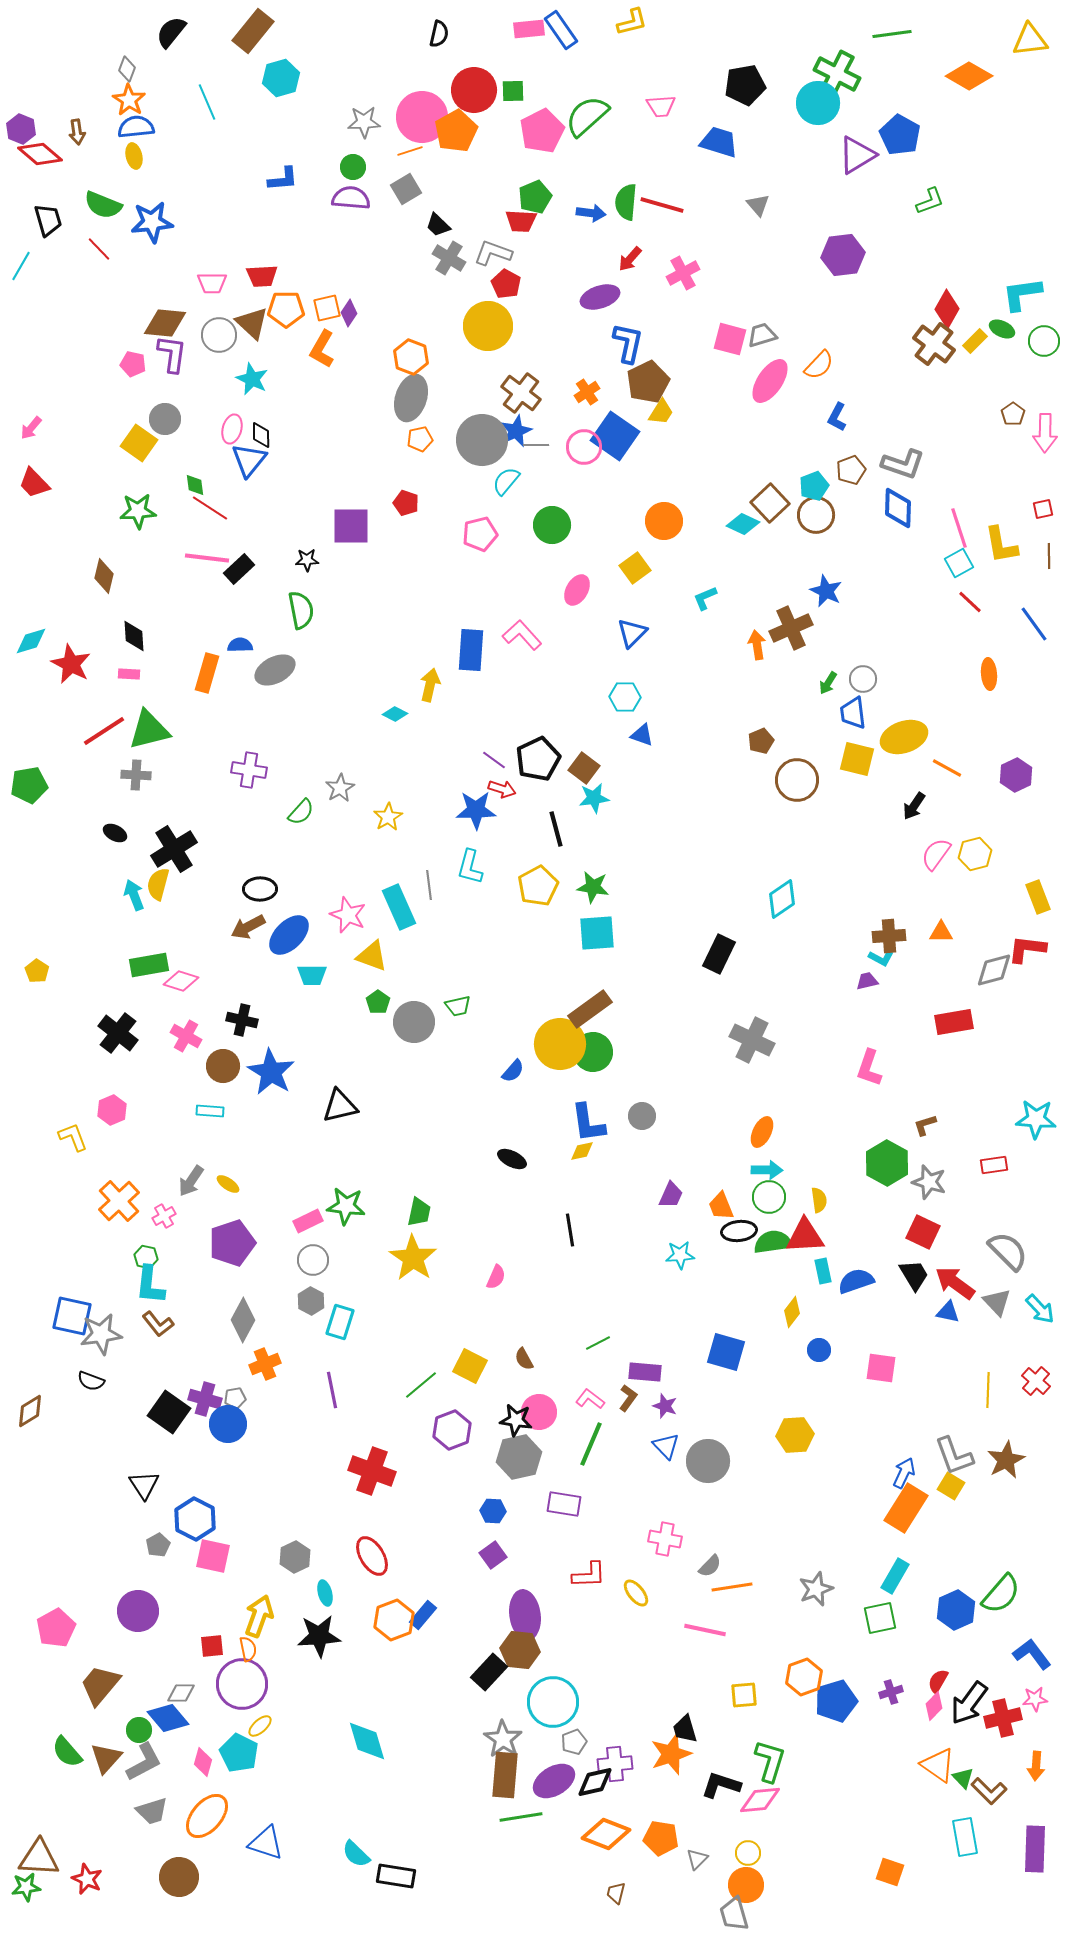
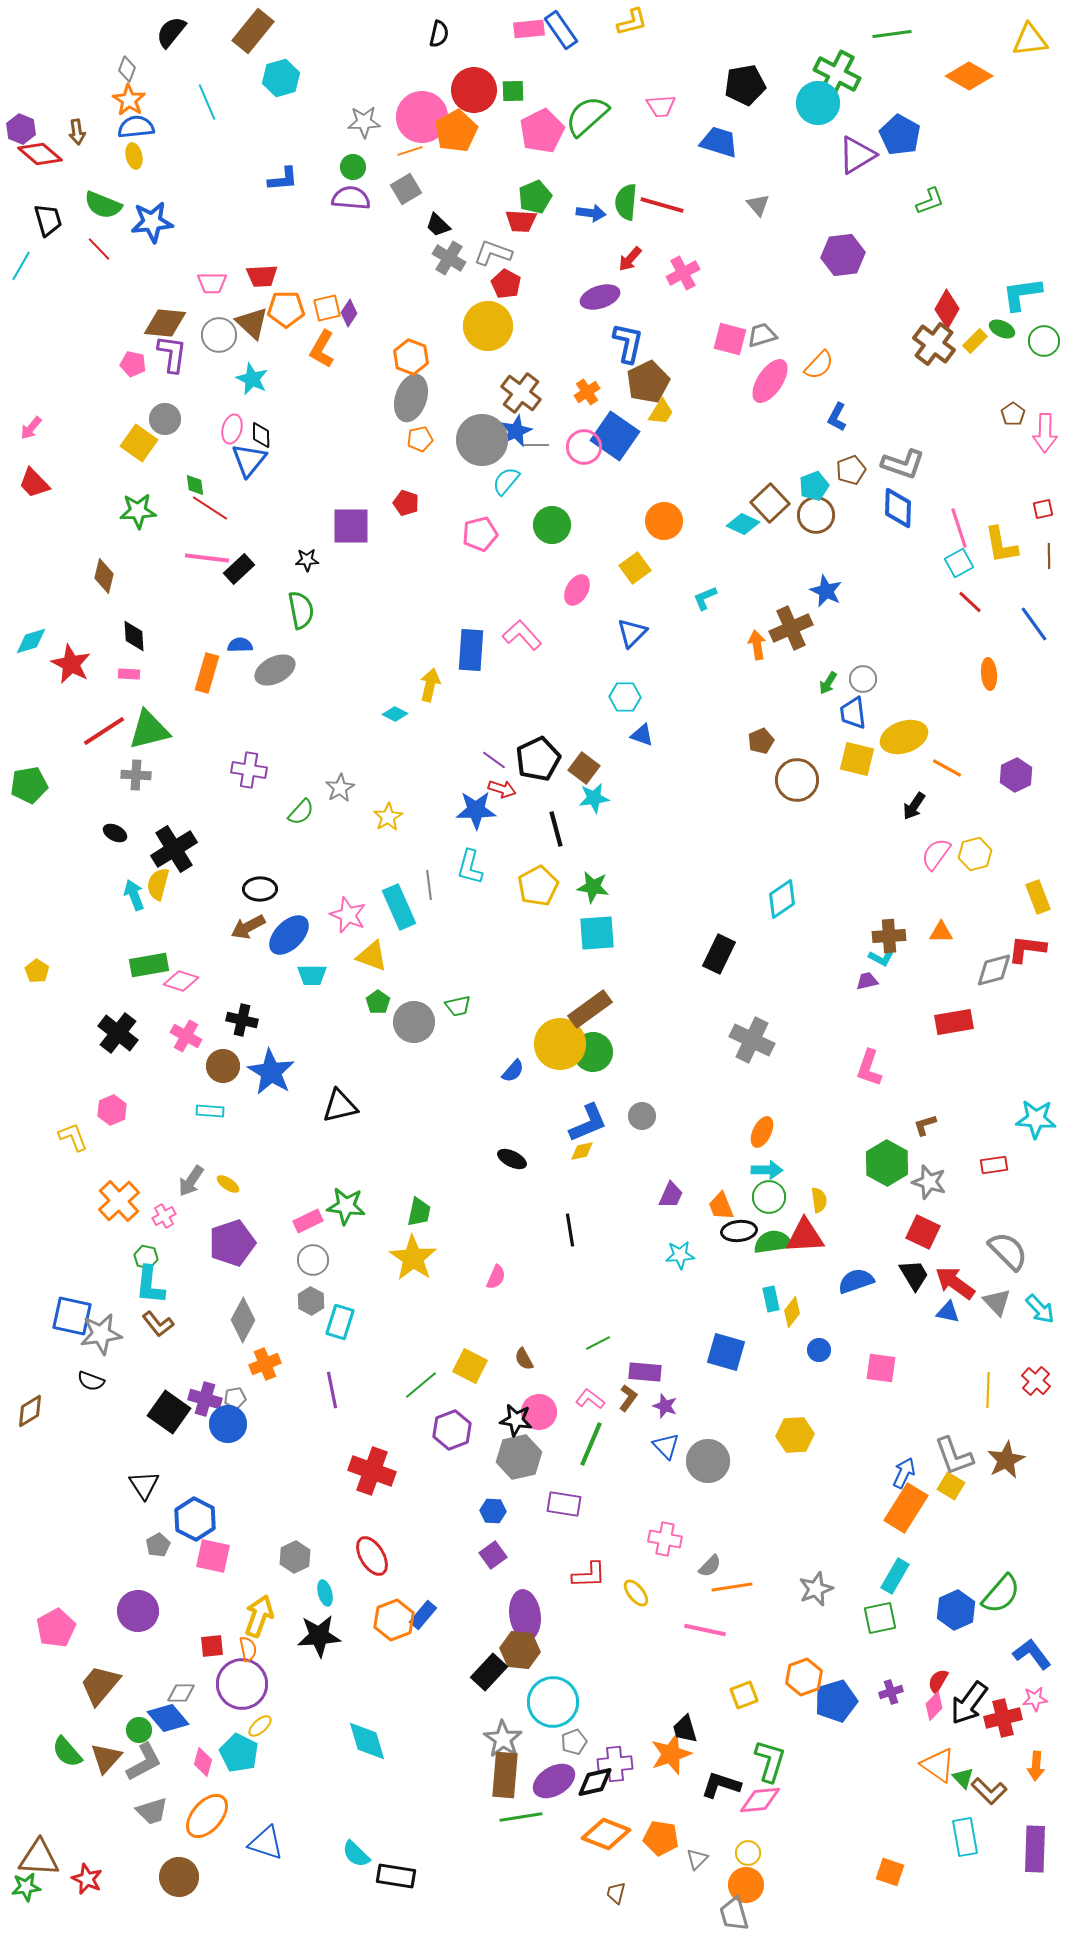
blue L-shape at (588, 1123): rotated 105 degrees counterclockwise
cyan rectangle at (823, 1271): moved 52 px left, 28 px down
yellow square at (744, 1695): rotated 16 degrees counterclockwise
